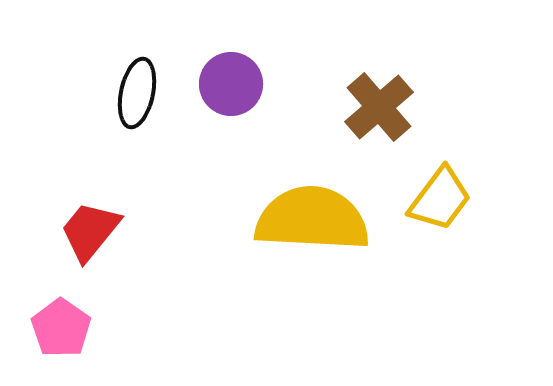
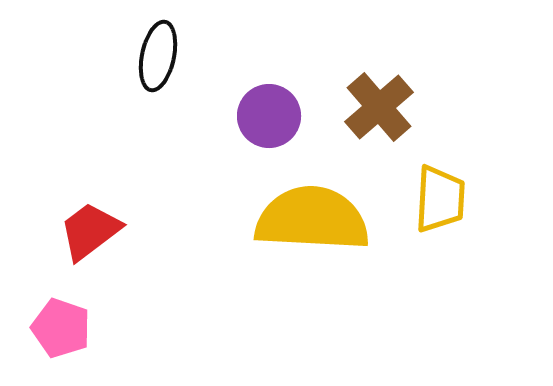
purple circle: moved 38 px right, 32 px down
black ellipse: moved 21 px right, 37 px up
yellow trapezoid: rotated 34 degrees counterclockwise
red trapezoid: rotated 14 degrees clockwise
pink pentagon: rotated 16 degrees counterclockwise
